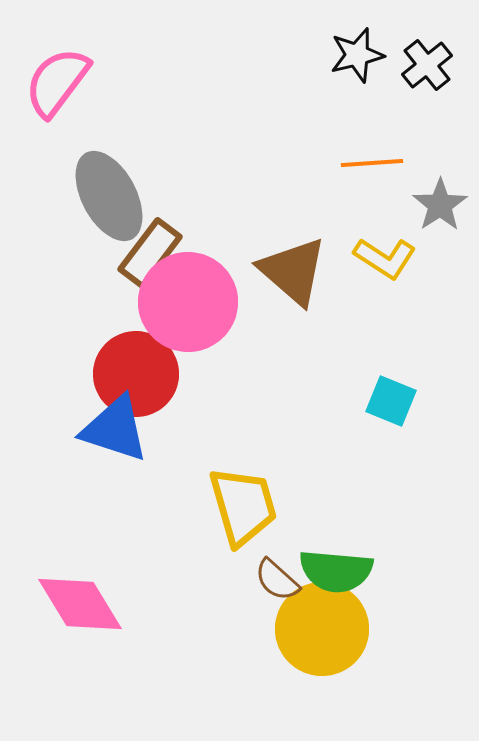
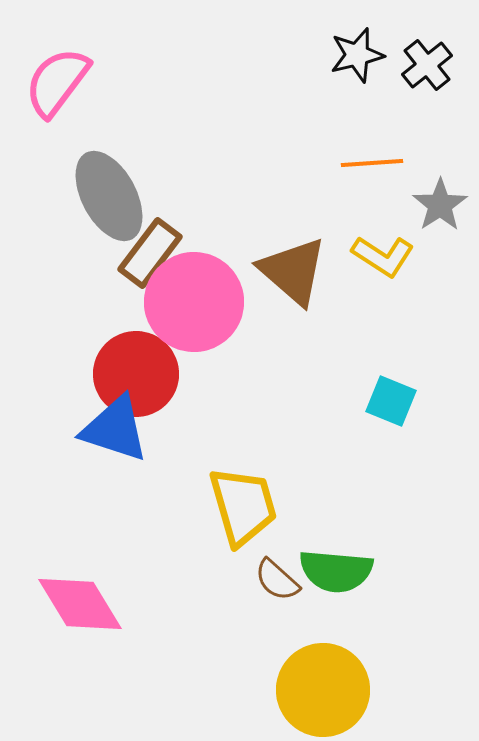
yellow L-shape: moved 2 px left, 2 px up
pink circle: moved 6 px right
yellow circle: moved 1 px right, 61 px down
